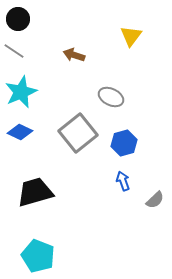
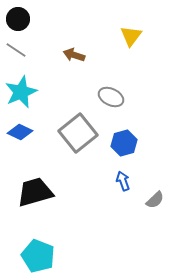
gray line: moved 2 px right, 1 px up
